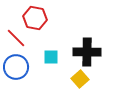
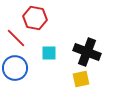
black cross: rotated 20 degrees clockwise
cyan square: moved 2 px left, 4 px up
blue circle: moved 1 px left, 1 px down
yellow square: moved 1 px right; rotated 30 degrees clockwise
